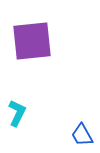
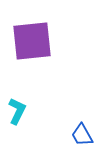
cyan L-shape: moved 2 px up
